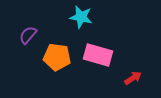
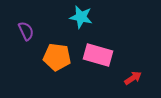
purple semicircle: moved 2 px left, 4 px up; rotated 114 degrees clockwise
